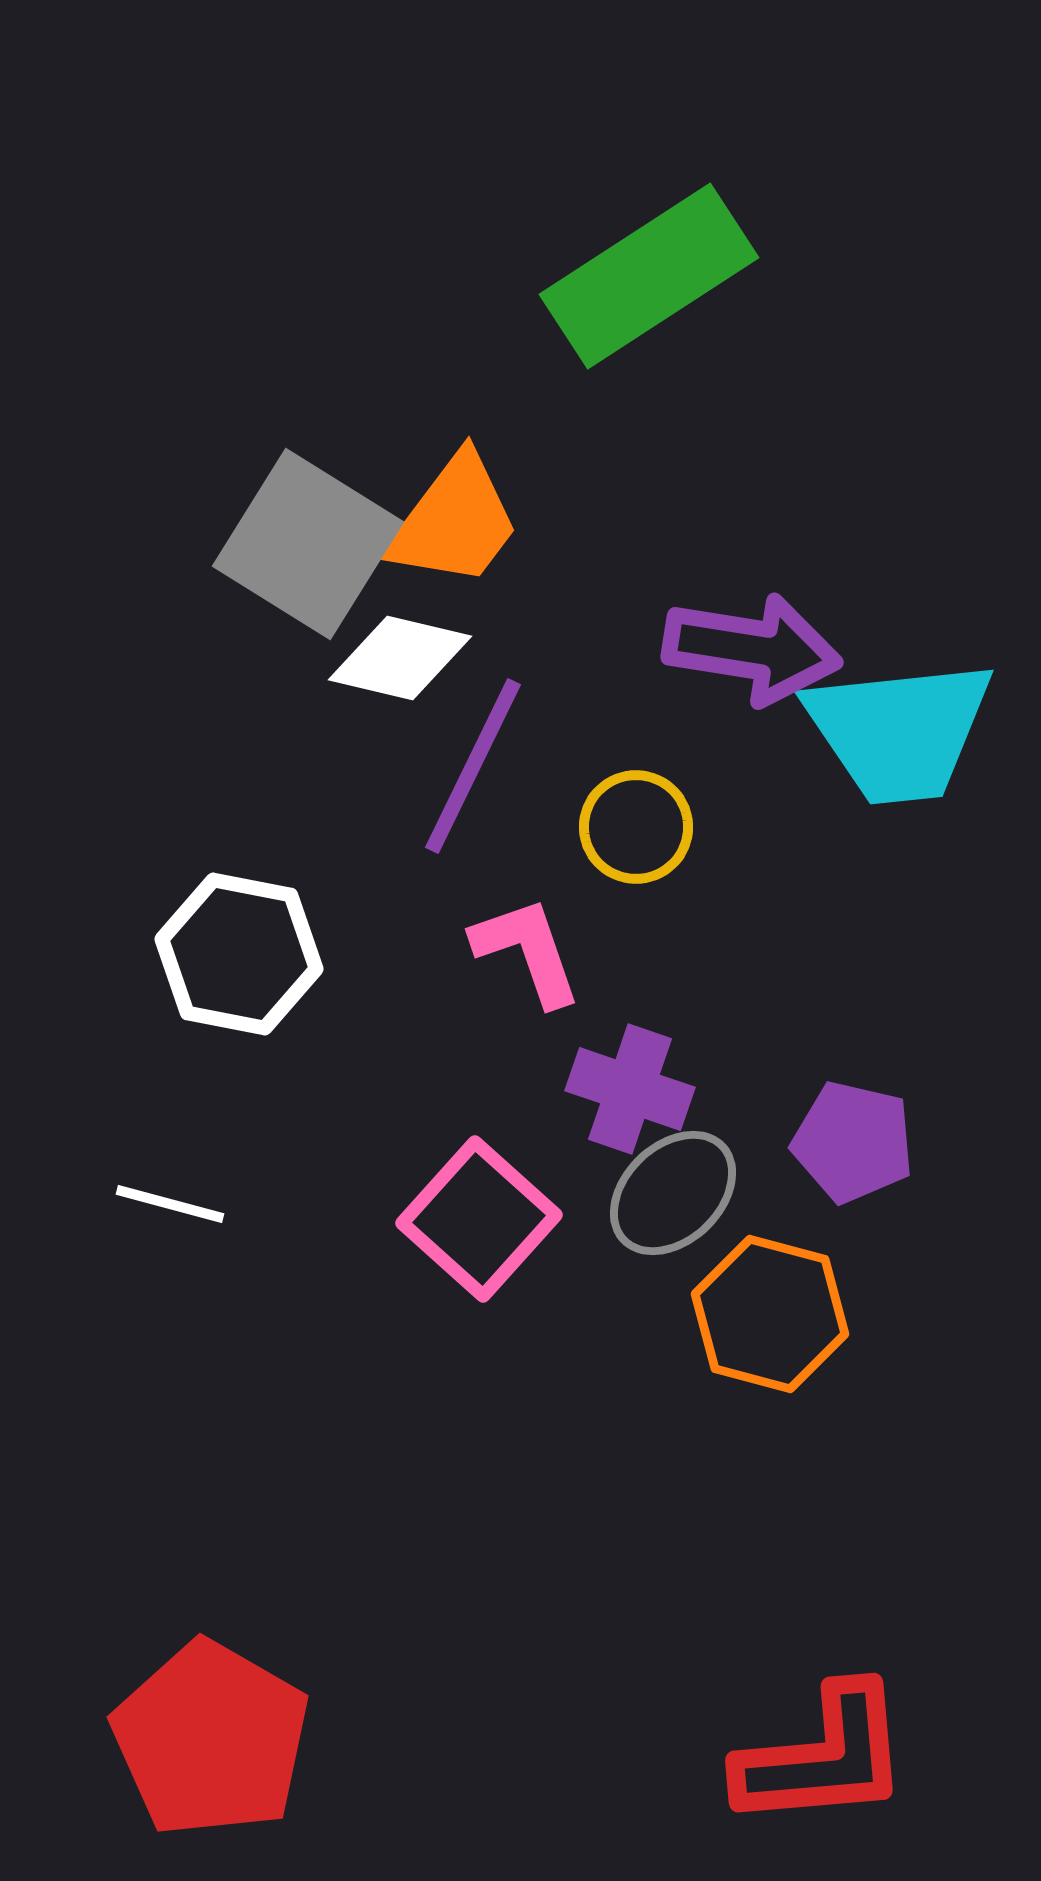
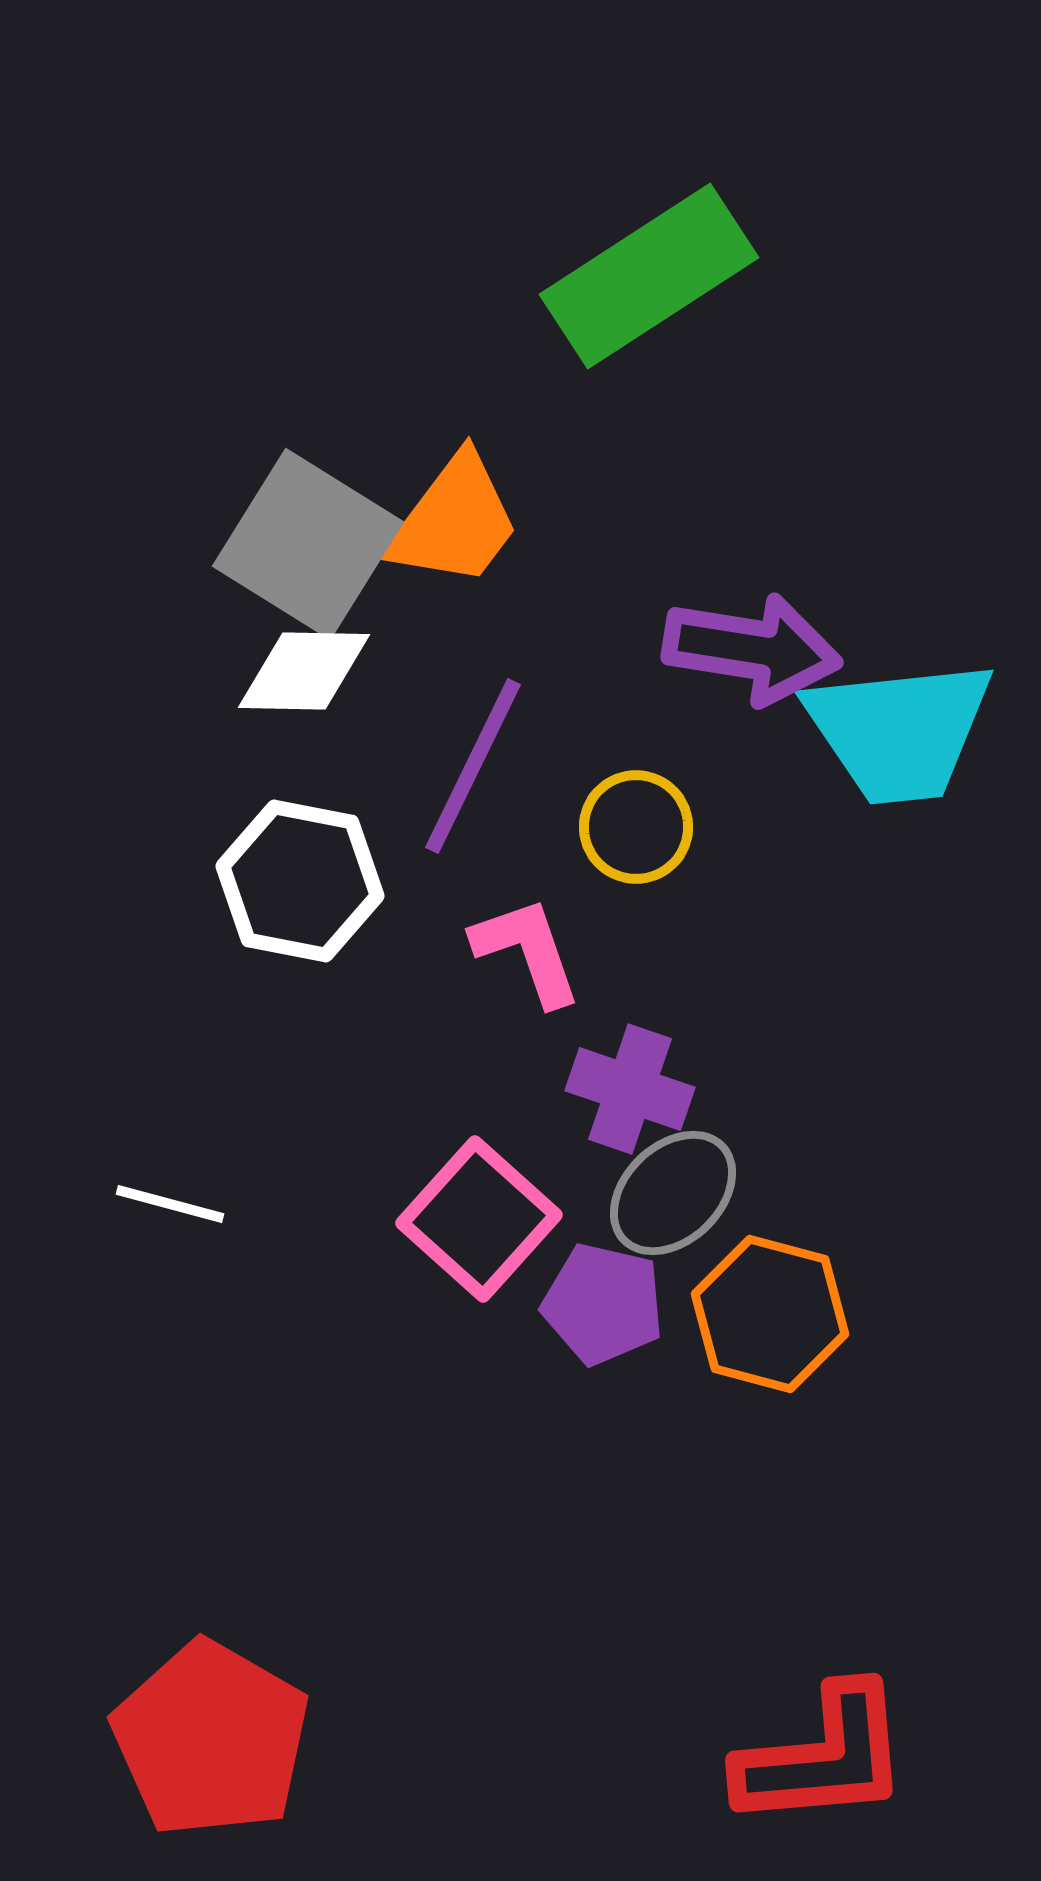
white diamond: moved 96 px left, 13 px down; rotated 12 degrees counterclockwise
white hexagon: moved 61 px right, 73 px up
purple pentagon: moved 250 px left, 162 px down
